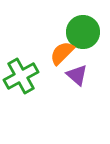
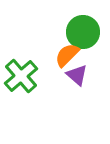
orange semicircle: moved 5 px right, 2 px down
green cross: rotated 12 degrees counterclockwise
